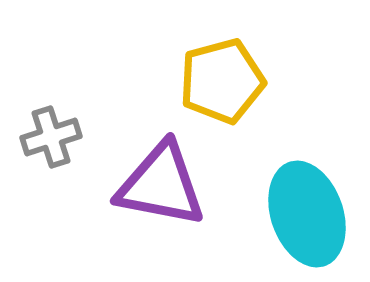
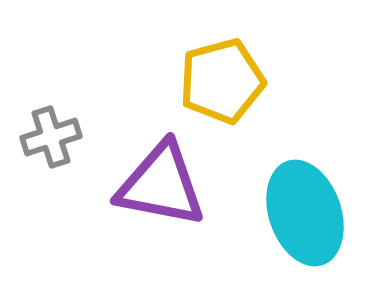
cyan ellipse: moved 2 px left, 1 px up
